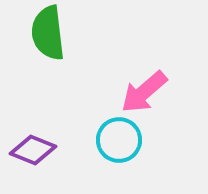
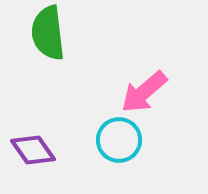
purple diamond: rotated 33 degrees clockwise
